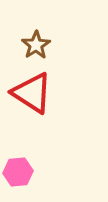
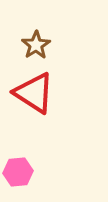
red triangle: moved 2 px right
